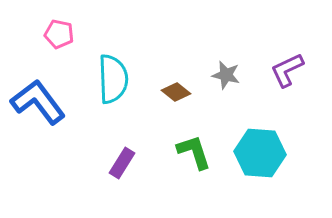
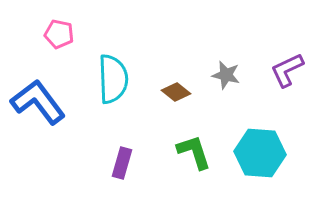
purple rectangle: rotated 16 degrees counterclockwise
